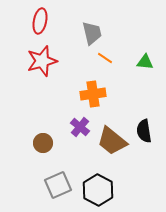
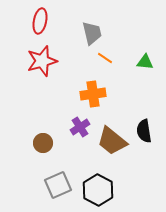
purple cross: rotated 18 degrees clockwise
